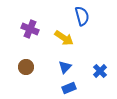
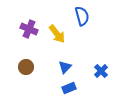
purple cross: moved 1 px left
yellow arrow: moved 7 px left, 4 px up; rotated 18 degrees clockwise
blue cross: moved 1 px right
